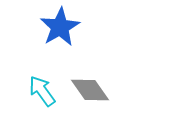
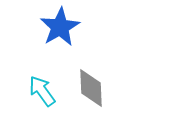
gray diamond: moved 1 px right, 2 px up; rotated 33 degrees clockwise
